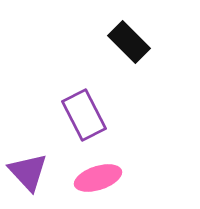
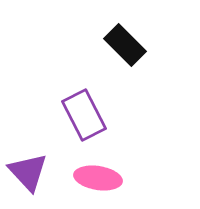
black rectangle: moved 4 px left, 3 px down
pink ellipse: rotated 27 degrees clockwise
